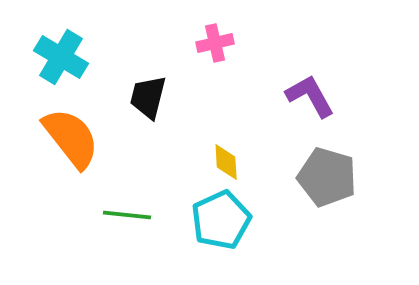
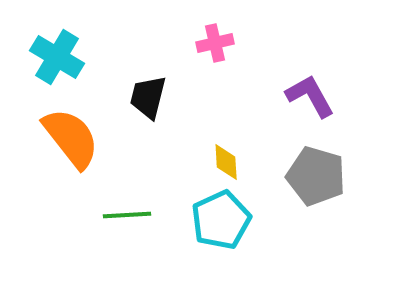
cyan cross: moved 4 px left
gray pentagon: moved 11 px left, 1 px up
green line: rotated 9 degrees counterclockwise
